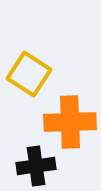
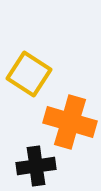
orange cross: rotated 18 degrees clockwise
